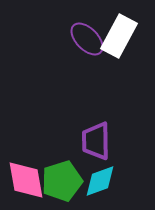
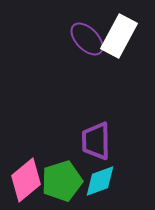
pink diamond: rotated 60 degrees clockwise
